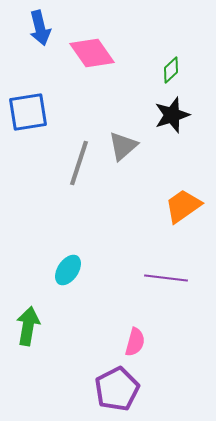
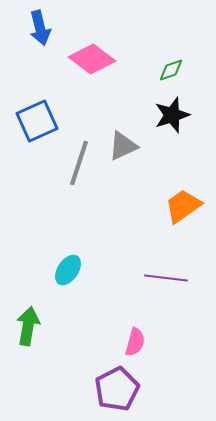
pink diamond: moved 6 px down; rotated 18 degrees counterclockwise
green diamond: rotated 24 degrees clockwise
blue square: moved 9 px right, 9 px down; rotated 15 degrees counterclockwise
gray triangle: rotated 16 degrees clockwise
